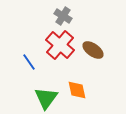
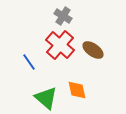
green triangle: rotated 25 degrees counterclockwise
